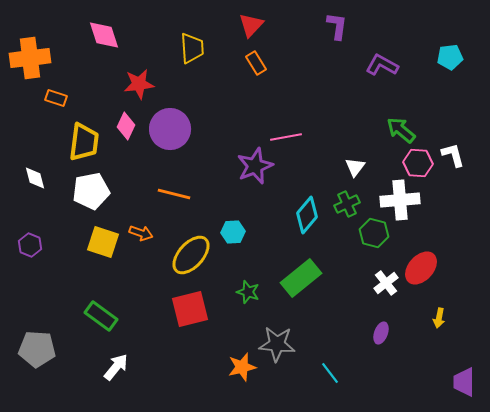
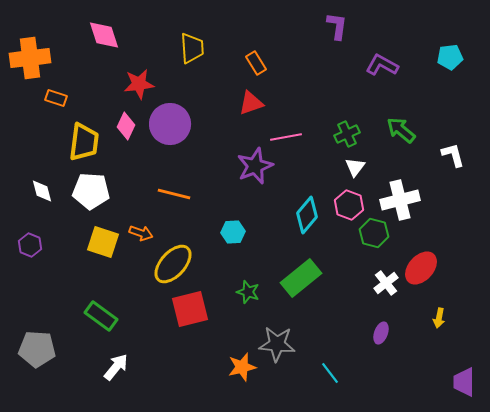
red triangle at (251, 25): moved 78 px down; rotated 28 degrees clockwise
purple circle at (170, 129): moved 5 px up
pink hexagon at (418, 163): moved 69 px left, 42 px down; rotated 16 degrees clockwise
white diamond at (35, 178): moved 7 px right, 13 px down
white pentagon at (91, 191): rotated 15 degrees clockwise
white cross at (400, 200): rotated 9 degrees counterclockwise
green cross at (347, 204): moved 70 px up
yellow ellipse at (191, 255): moved 18 px left, 9 px down
